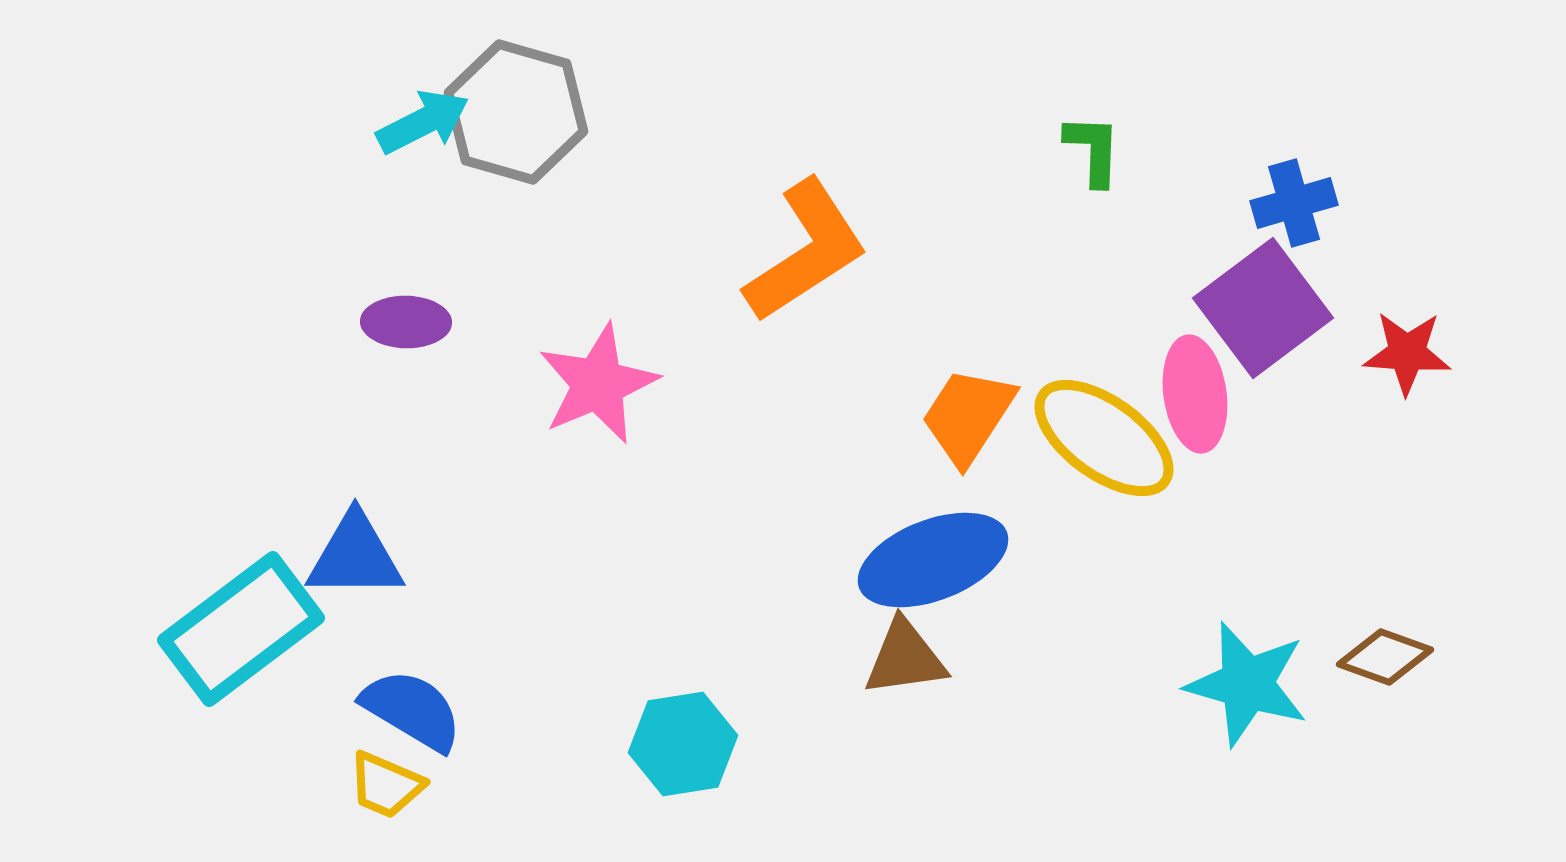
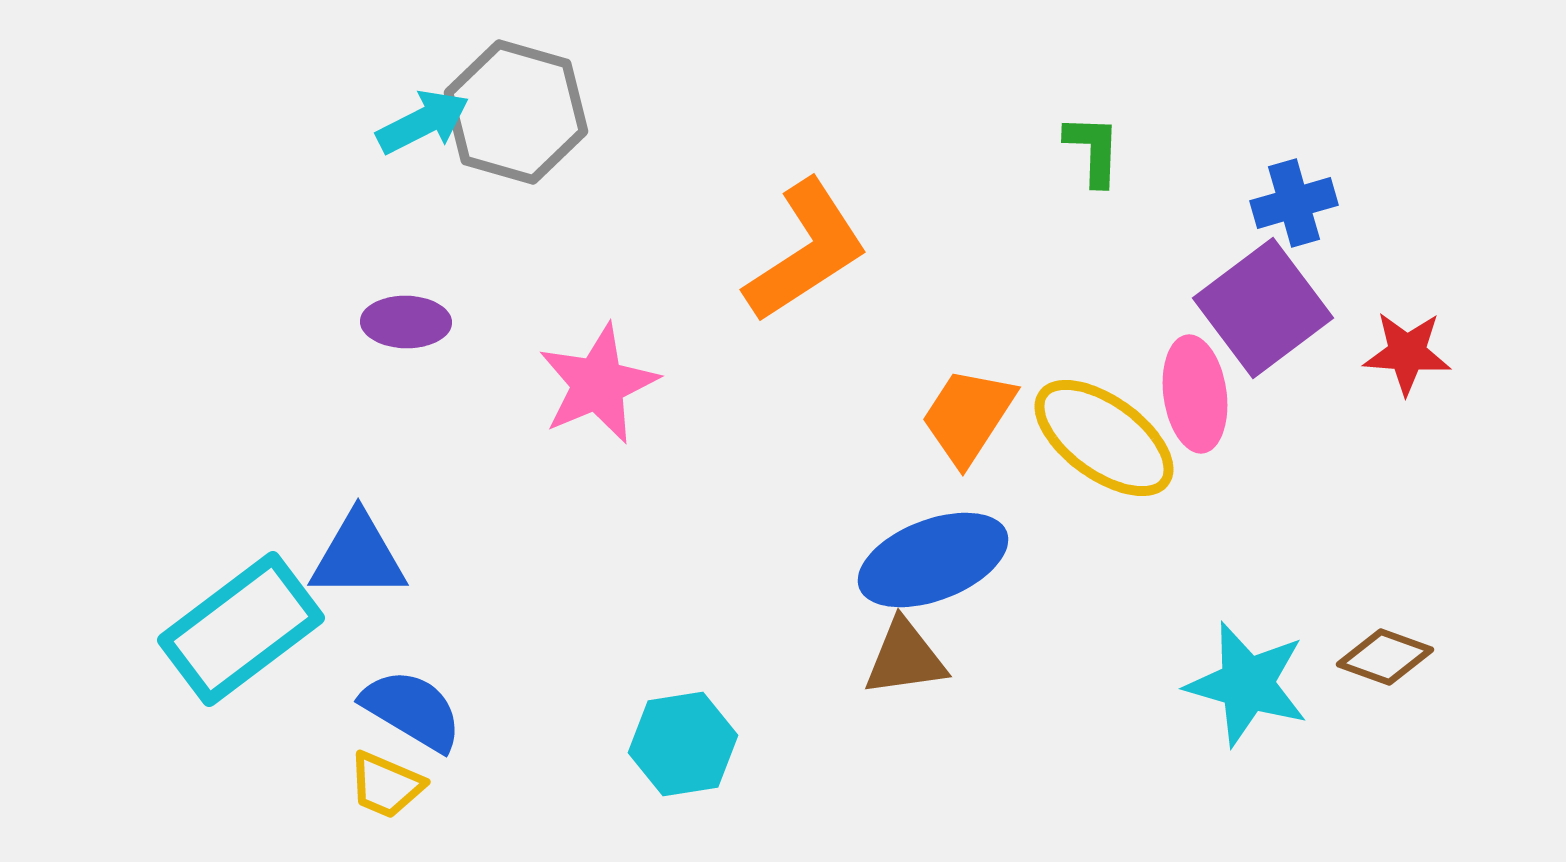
blue triangle: moved 3 px right
